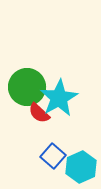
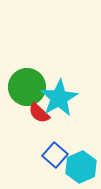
blue square: moved 2 px right, 1 px up
